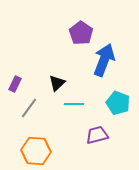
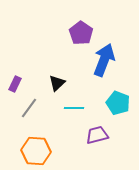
cyan line: moved 4 px down
